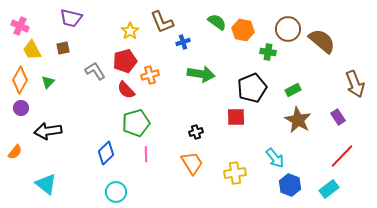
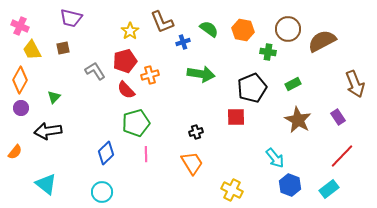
green semicircle: moved 8 px left, 7 px down
brown semicircle: rotated 68 degrees counterclockwise
green triangle: moved 6 px right, 15 px down
green rectangle: moved 6 px up
yellow cross: moved 3 px left, 17 px down; rotated 35 degrees clockwise
cyan circle: moved 14 px left
